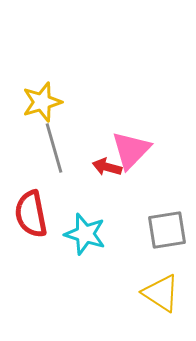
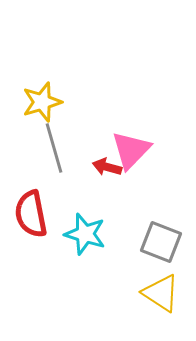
gray square: moved 6 px left, 12 px down; rotated 30 degrees clockwise
